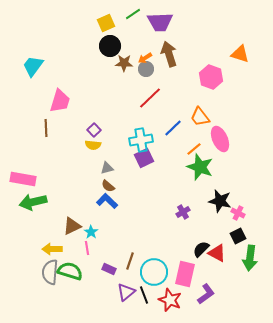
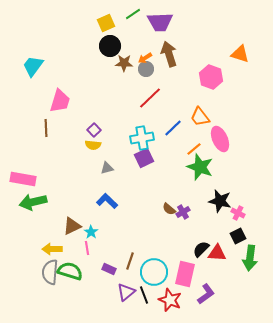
cyan cross at (141, 140): moved 1 px right, 2 px up
brown semicircle at (108, 186): moved 61 px right, 23 px down
red triangle at (217, 253): rotated 24 degrees counterclockwise
